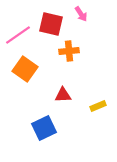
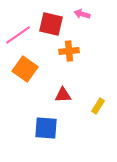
pink arrow: moved 1 px right; rotated 140 degrees clockwise
yellow rectangle: rotated 35 degrees counterclockwise
blue square: moved 2 px right; rotated 30 degrees clockwise
